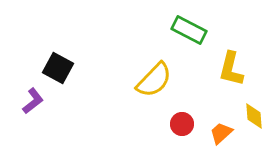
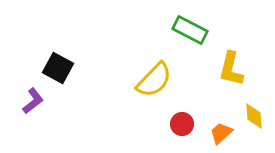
green rectangle: moved 1 px right
